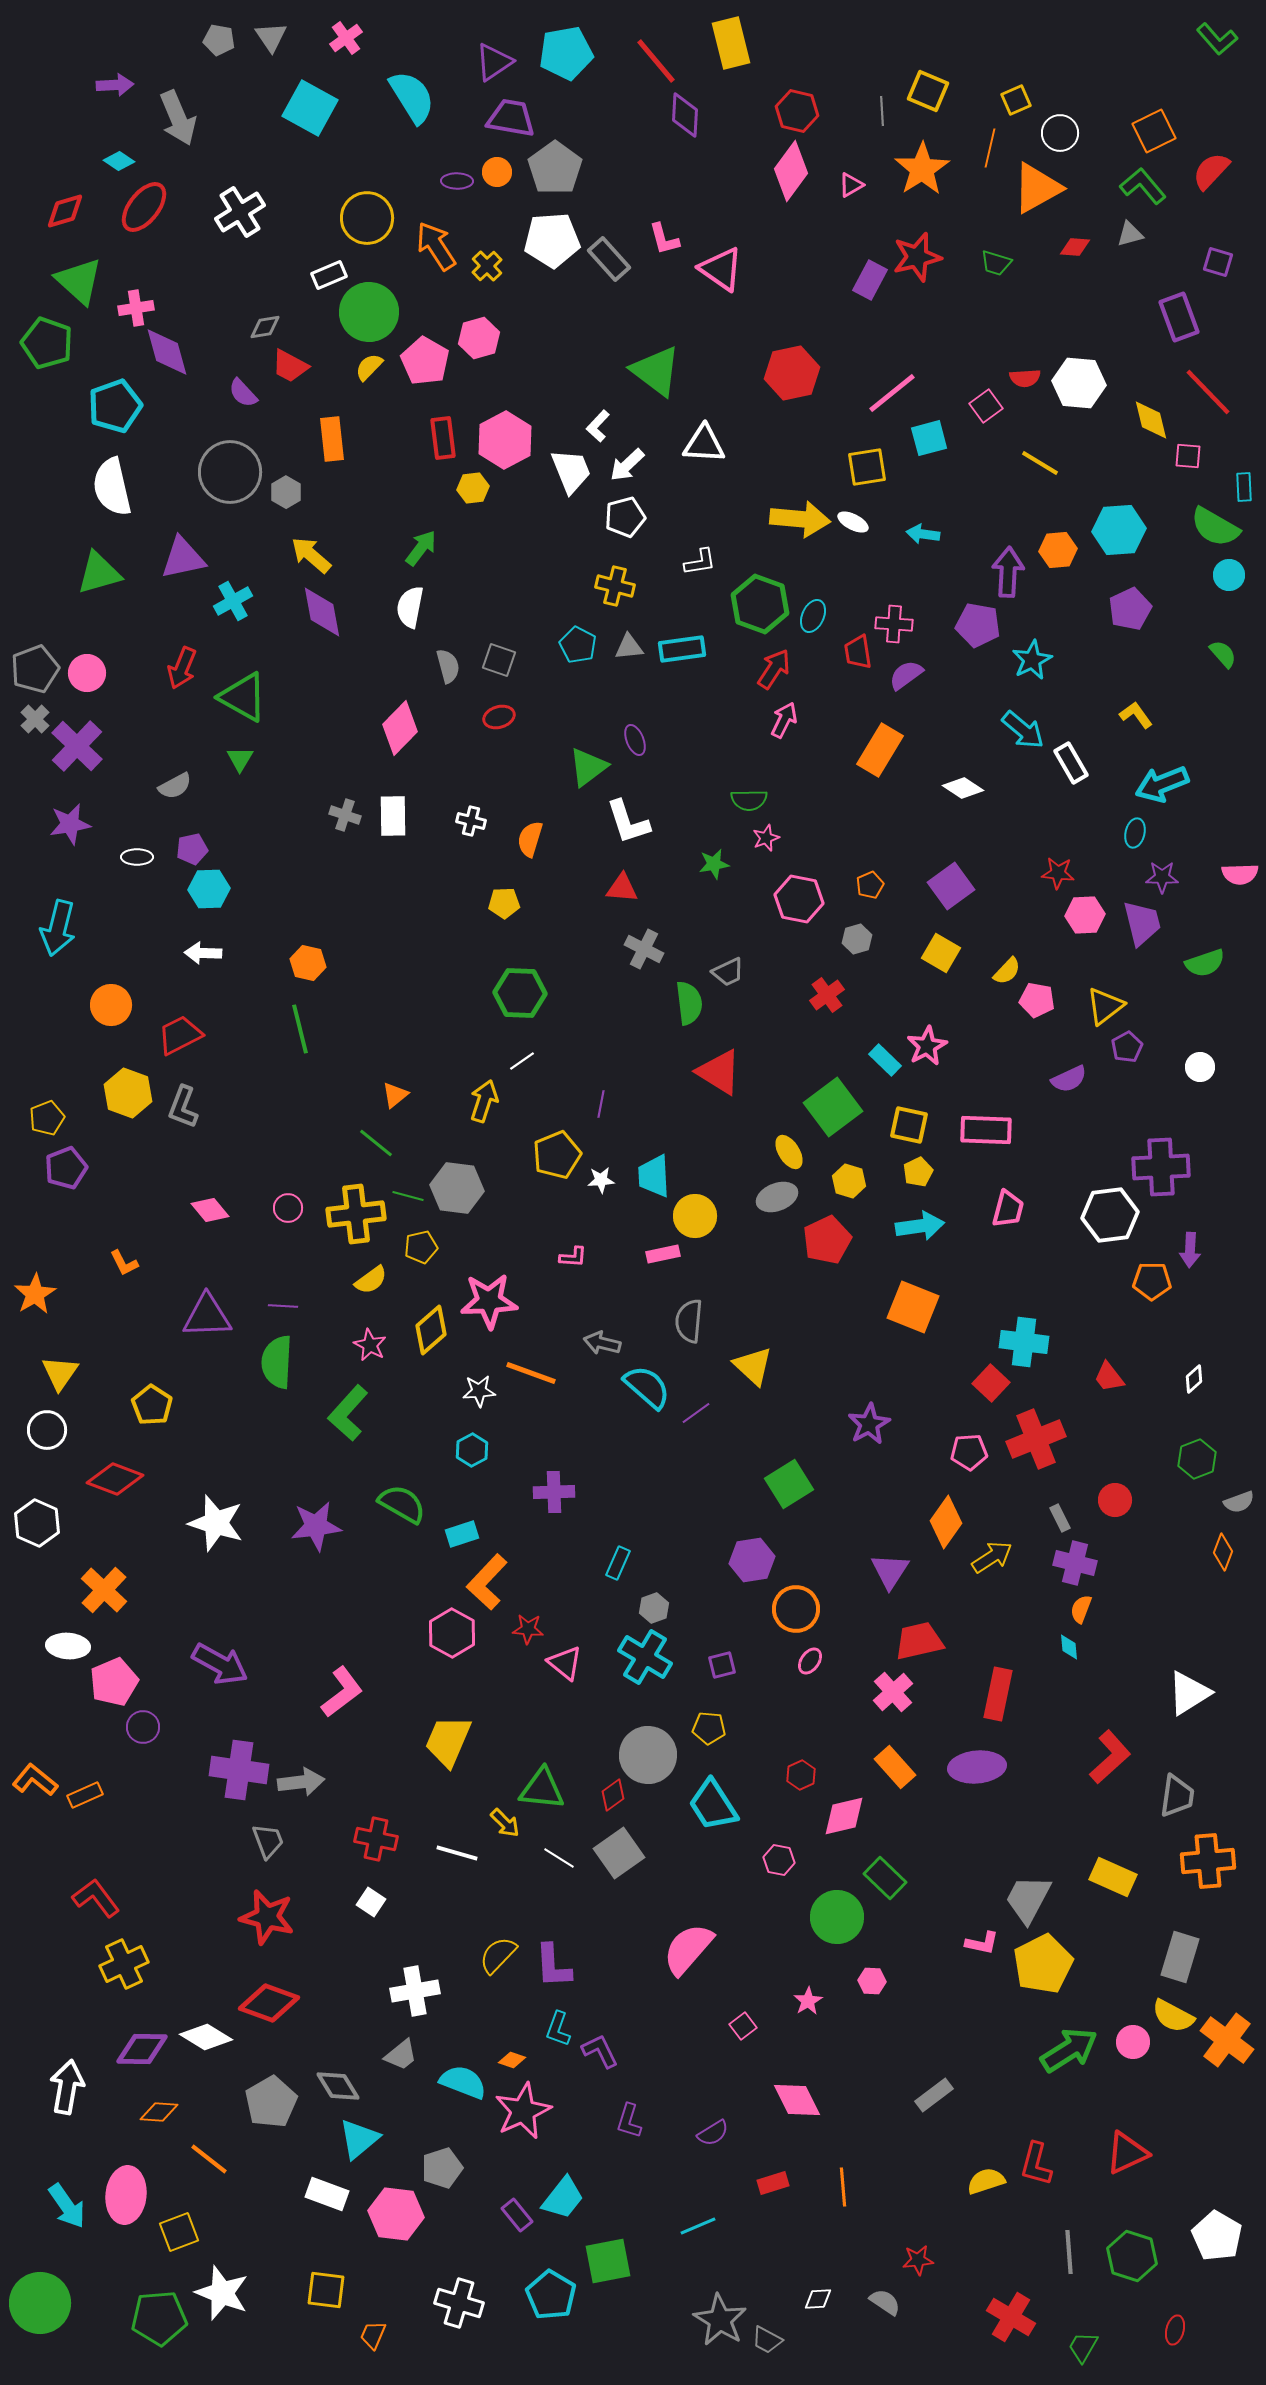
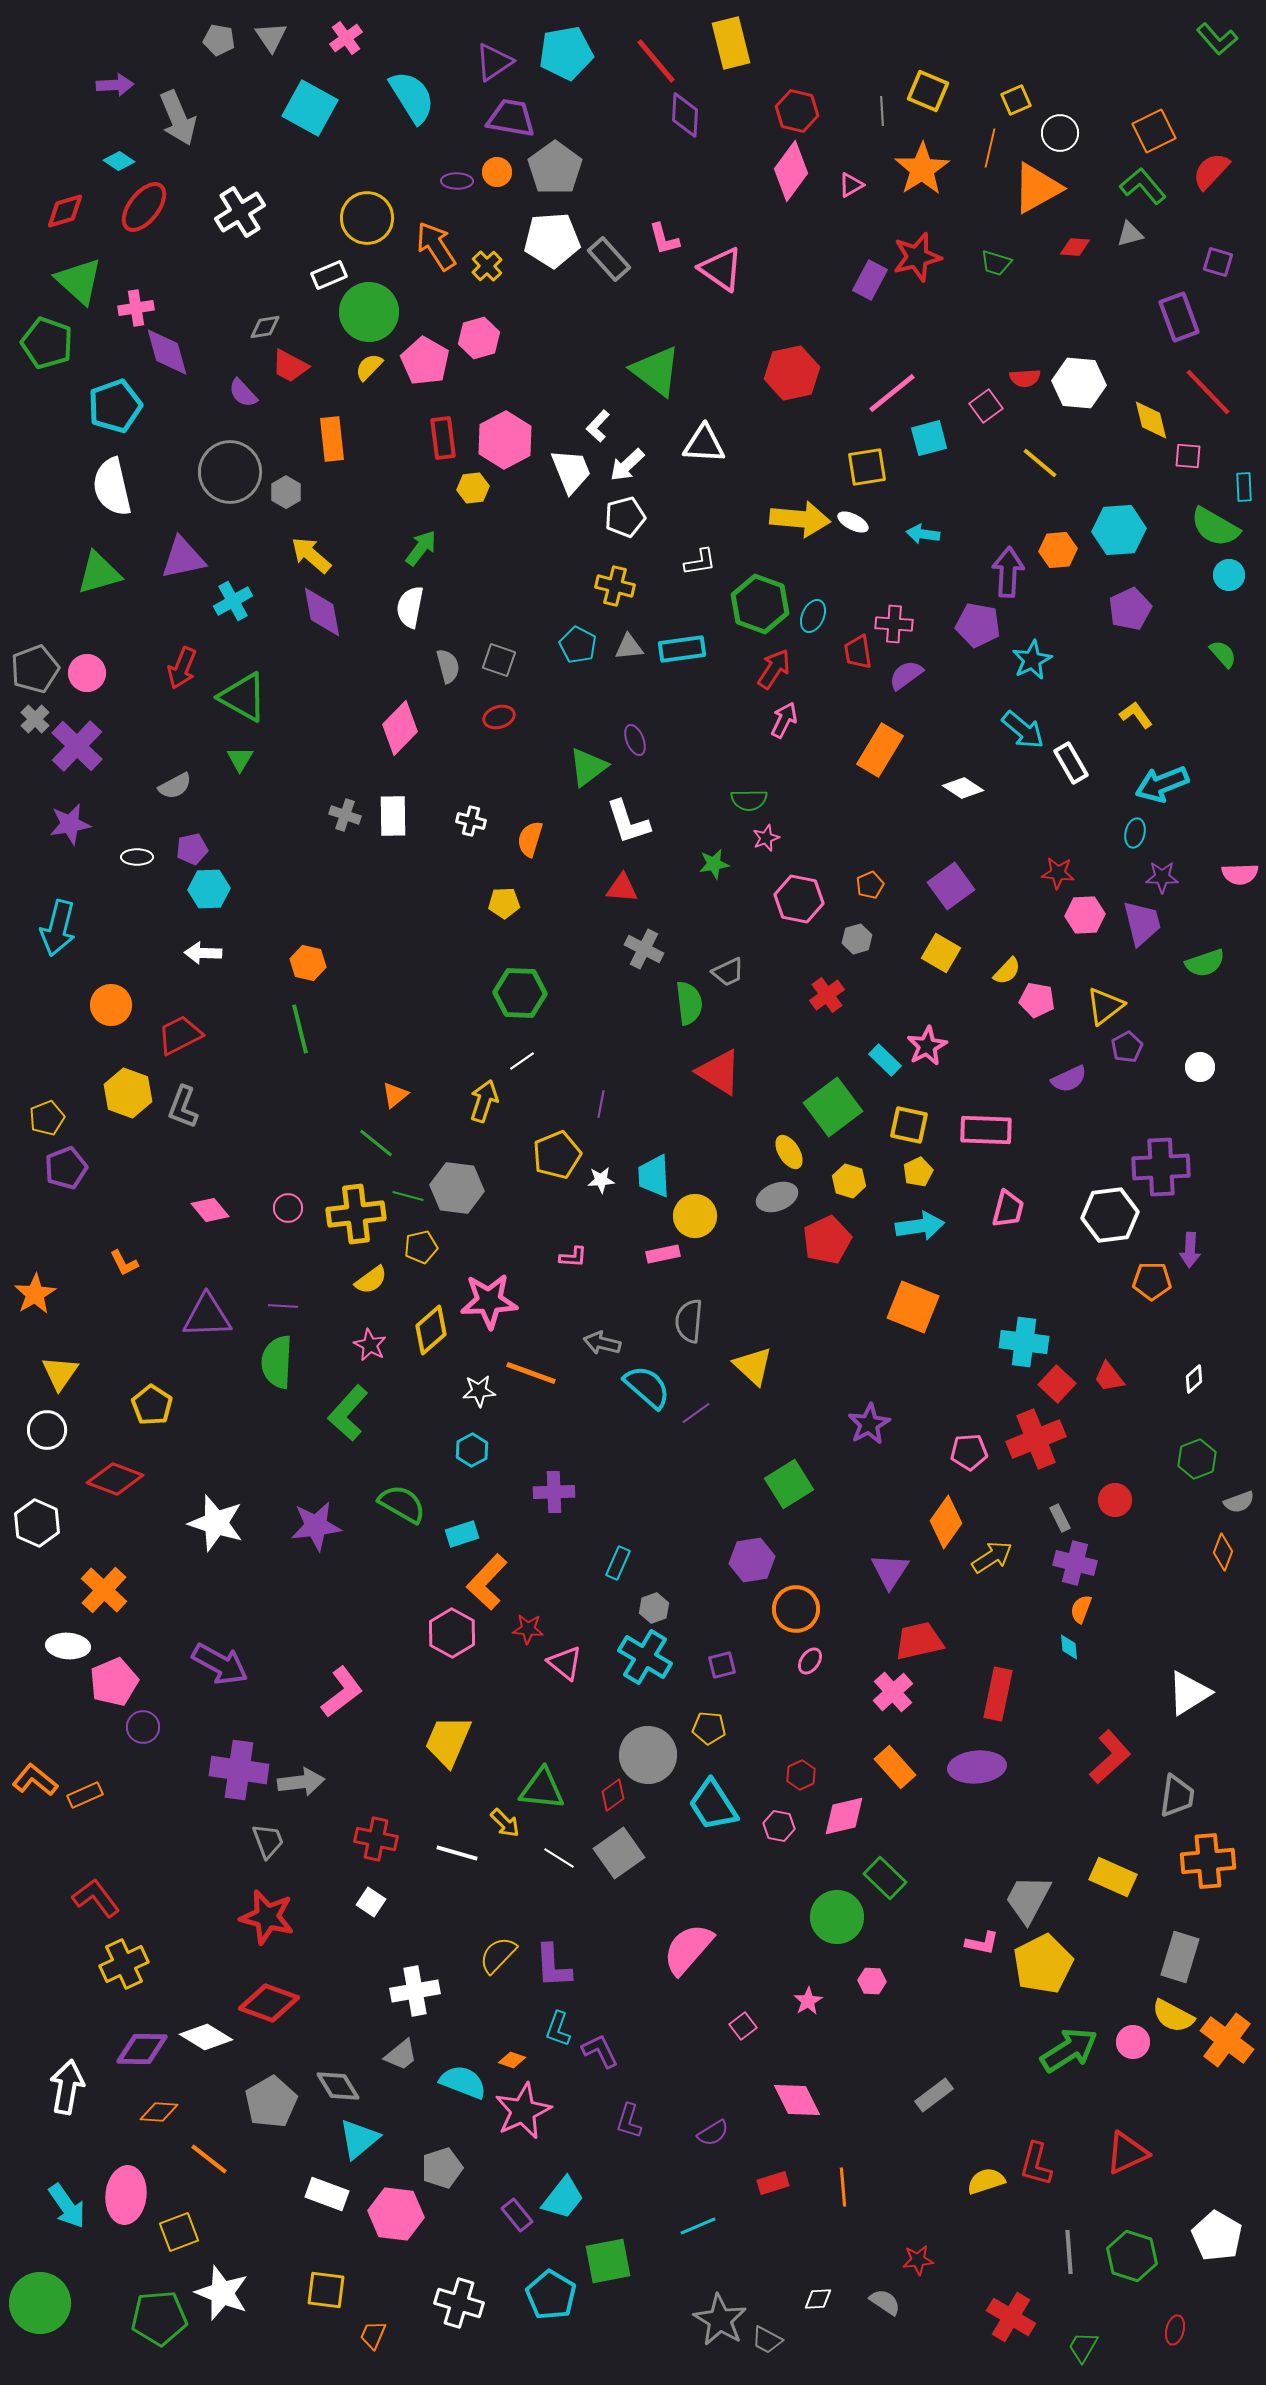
yellow line at (1040, 463): rotated 9 degrees clockwise
red square at (991, 1383): moved 66 px right, 1 px down
pink hexagon at (779, 1860): moved 34 px up
